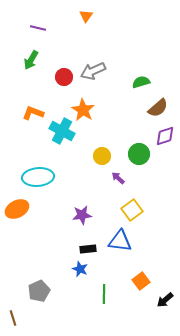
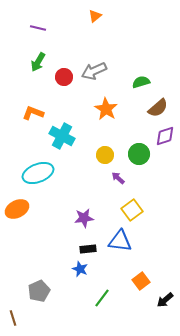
orange triangle: moved 9 px right; rotated 16 degrees clockwise
green arrow: moved 7 px right, 2 px down
gray arrow: moved 1 px right
orange star: moved 23 px right, 1 px up
cyan cross: moved 5 px down
yellow circle: moved 3 px right, 1 px up
cyan ellipse: moved 4 px up; rotated 16 degrees counterclockwise
purple star: moved 2 px right, 3 px down
green line: moved 2 px left, 4 px down; rotated 36 degrees clockwise
